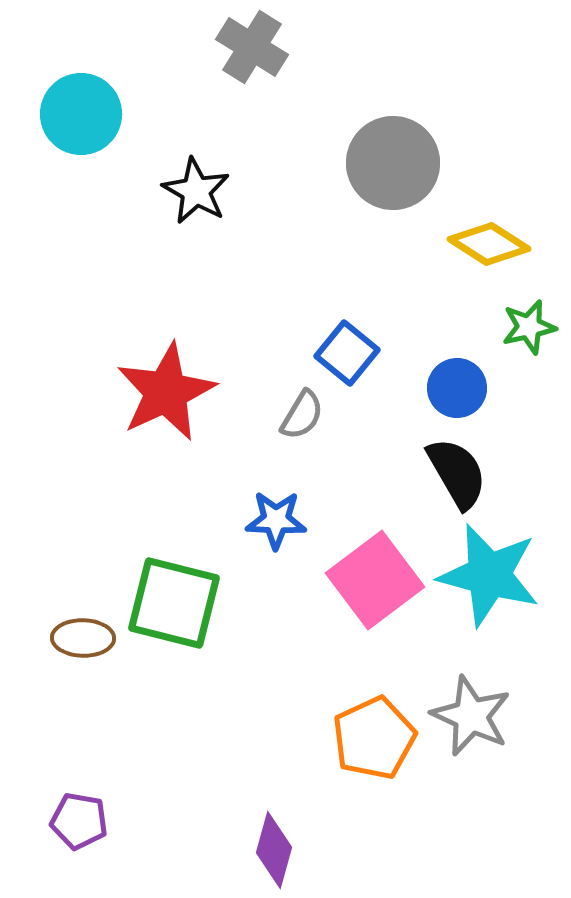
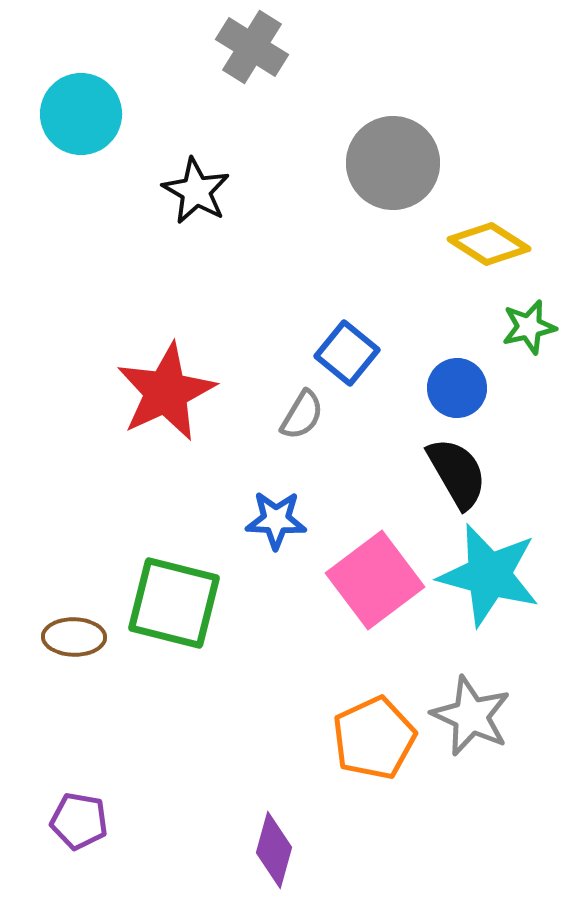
brown ellipse: moved 9 px left, 1 px up
